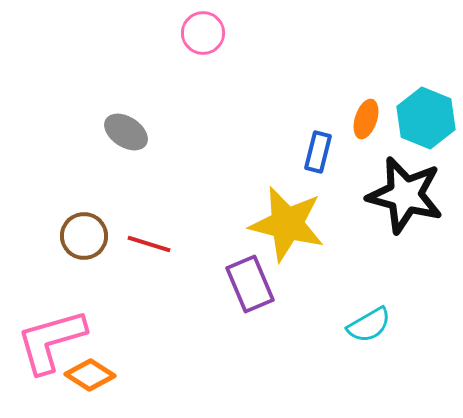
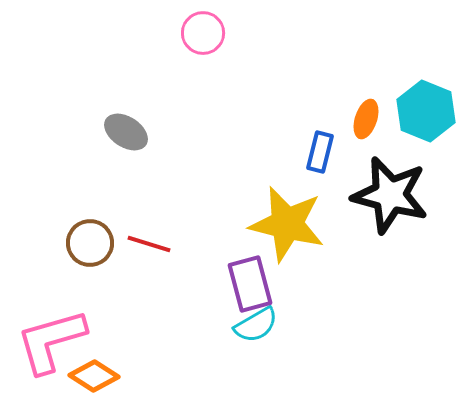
cyan hexagon: moved 7 px up
blue rectangle: moved 2 px right
black star: moved 15 px left
brown circle: moved 6 px right, 7 px down
purple rectangle: rotated 8 degrees clockwise
cyan semicircle: moved 113 px left
orange diamond: moved 4 px right, 1 px down
